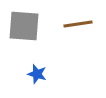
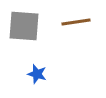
brown line: moved 2 px left, 2 px up
